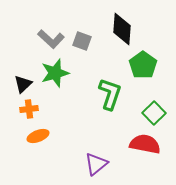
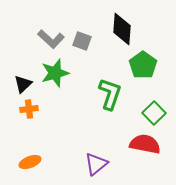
orange ellipse: moved 8 px left, 26 px down
